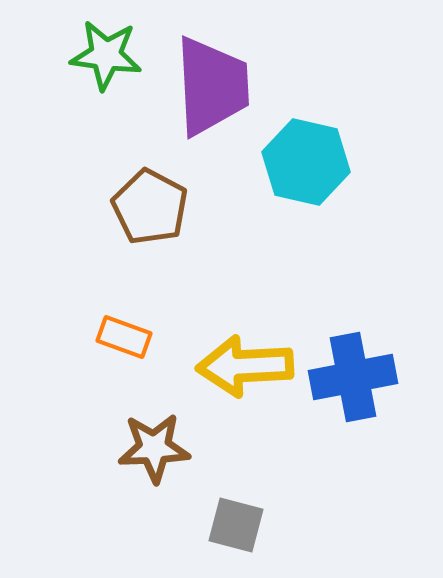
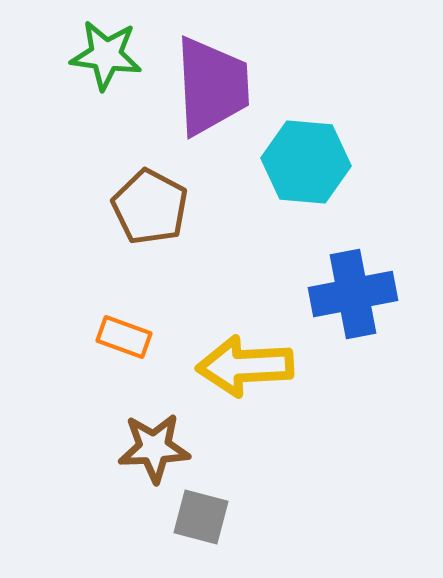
cyan hexagon: rotated 8 degrees counterclockwise
blue cross: moved 83 px up
gray square: moved 35 px left, 8 px up
